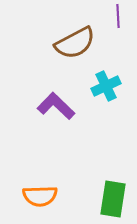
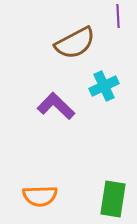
cyan cross: moved 2 px left
